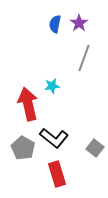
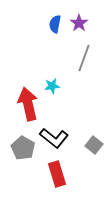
gray square: moved 1 px left, 3 px up
